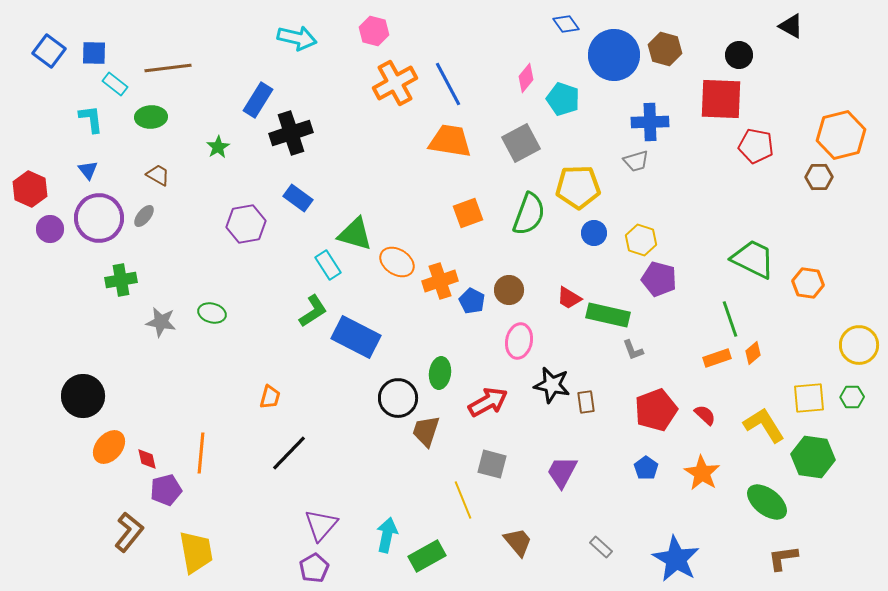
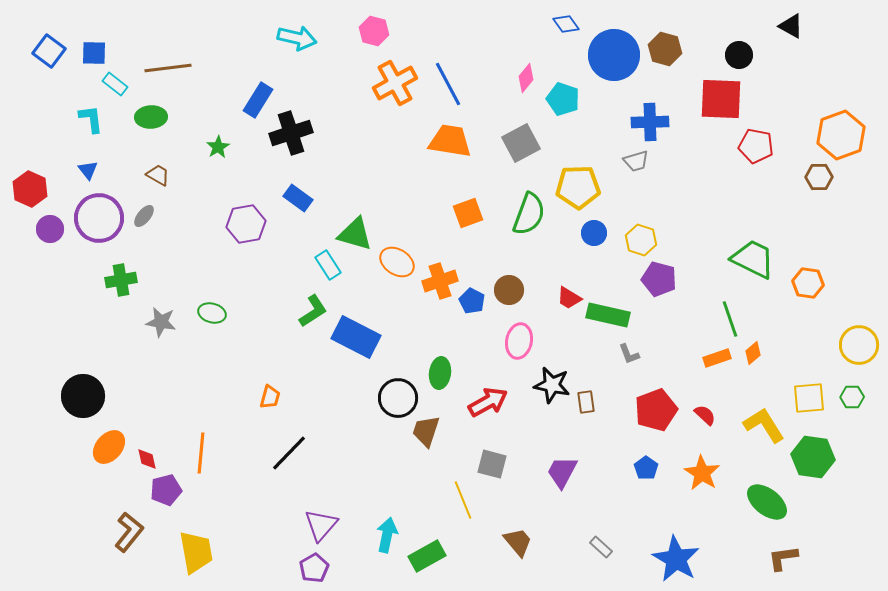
orange hexagon at (841, 135): rotated 6 degrees counterclockwise
gray L-shape at (633, 350): moved 4 px left, 4 px down
